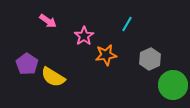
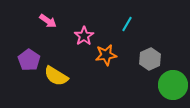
purple pentagon: moved 2 px right, 4 px up
yellow semicircle: moved 3 px right, 1 px up
